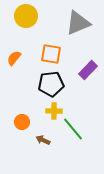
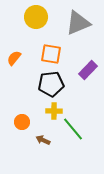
yellow circle: moved 10 px right, 1 px down
